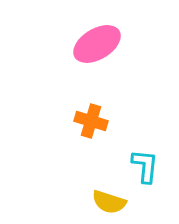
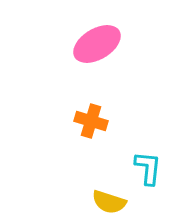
cyan L-shape: moved 3 px right, 2 px down
